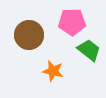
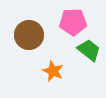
pink pentagon: moved 1 px right
orange star: rotated 10 degrees clockwise
